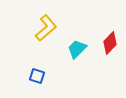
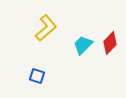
cyan trapezoid: moved 6 px right, 4 px up
